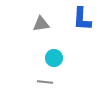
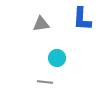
cyan circle: moved 3 px right
